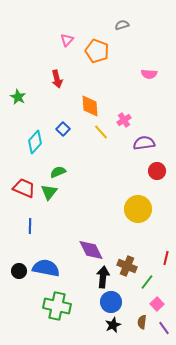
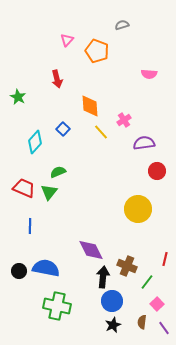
red line: moved 1 px left, 1 px down
blue circle: moved 1 px right, 1 px up
